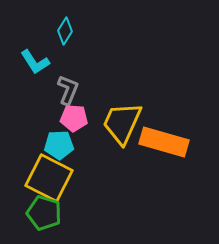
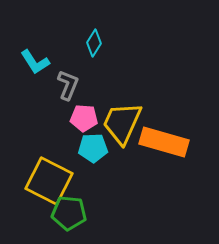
cyan diamond: moved 29 px right, 12 px down
gray L-shape: moved 5 px up
pink pentagon: moved 10 px right
cyan pentagon: moved 34 px right, 3 px down
yellow square: moved 3 px down
green pentagon: moved 25 px right; rotated 12 degrees counterclockwise
